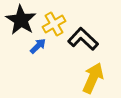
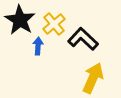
black star: moved 1 px left
yellow cross: rotated 10 degrees counterclockwise
blue arrow: rotated 42 degrees counterclockwise
